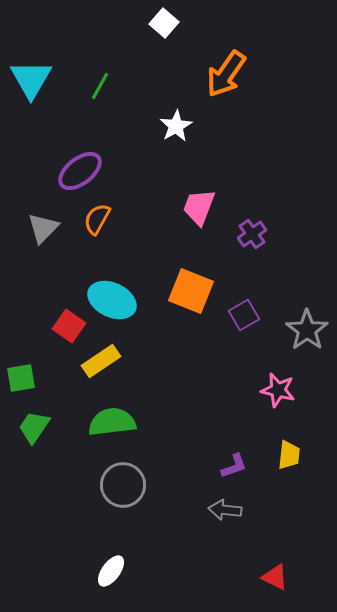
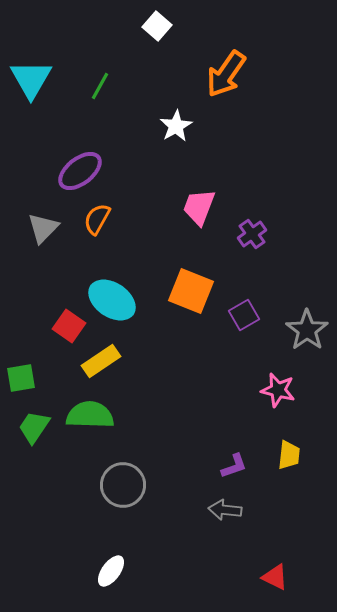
white square: moved 7 px left, 3 px down
cyan ellipse: rotated 9 degrees clockwise
green semicircle: moved 22 px left, 7 px up; rotated 9 degrees clockwise
